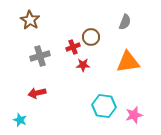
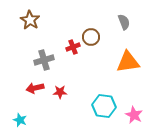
gray semicircle: moved 1 px left; rotated 42 degrees counterclockwise
gray cross: moved 4 px right, 4 px down
red star: moved 23 px left, 27 px down
red arrow: moved 2 px left, 5 px up
pink star: rotated 30 degrees counterclockwise
